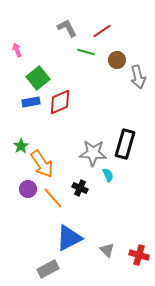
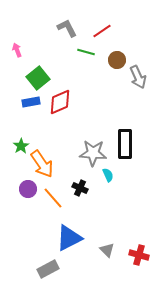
gray arrow: rotated 10 degrees counterclockwise
black rectangle: rotated 16 degrees counterclockwise
